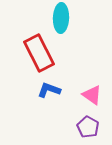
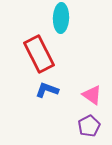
red rectangle: moved 1 px down
blue L-shape: moved 2 px left
purple pentagon: moved 1 px right, 1 px up; rotated 15 degrees clockwise
